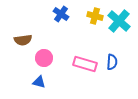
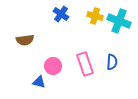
cyan cross: rotated 20 degrees counterclockwise
brown semicircle: moved 2 px right
pink circle: moved 9 px right, 8 px down
pink rectangle: rotated 55 degrees clockwise
